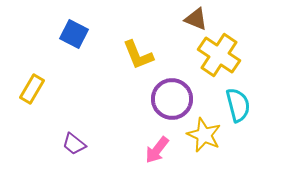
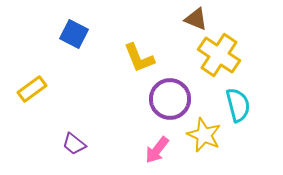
yellow L-shape: moved 1 px right, 3 px down
yellow rectangle: rotated 24 degrees clockwise
purple circle: moved 2 px left
